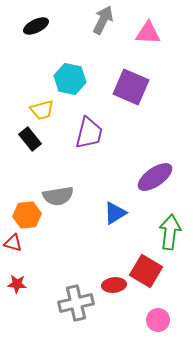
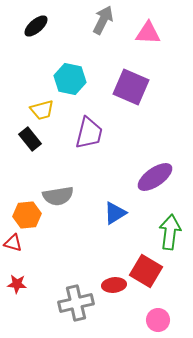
black ellipse: rotated 15 degrees counterclockwise
